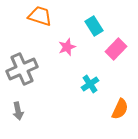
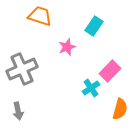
cyan rectangle: rotated 66 degrees clockwise
pink rectangle: moved 6 px left, 22 px down
cyan cross: moved 1 px right, 4 px down
orange semicircle: rotated 10 degrees counterclockwise
